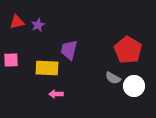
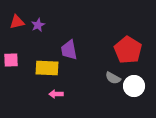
purple trapezoid: rotated 25 degrees counterclockwise
